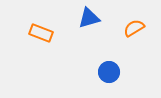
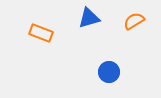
orange semicircle: moved 7 px up
